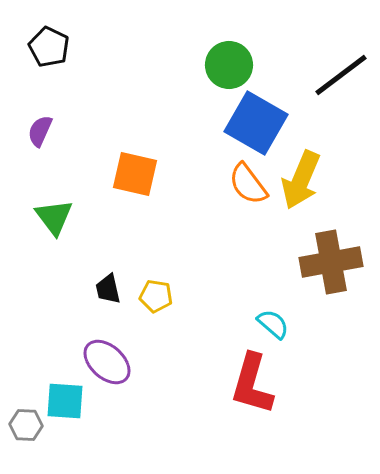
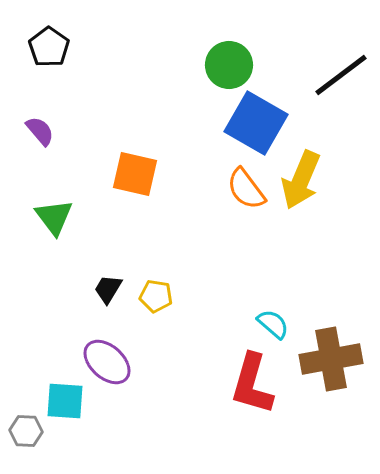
black pentagon: rotated 9 degrees clockwise
purple semicircle: rotated 116 degrees clockwise
orange semicircle: moved 2 px left, 5 px down
brown cross: moved 97 px down
black trapezoid: rotated 44 degrees clockwise
gray hexagon: moved 6 px down
